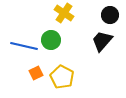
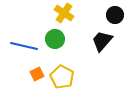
black circle: moved 5 px right
green circle: moved 4 px right, 1 px up
orange square: moved 1 px right, 1 px down
